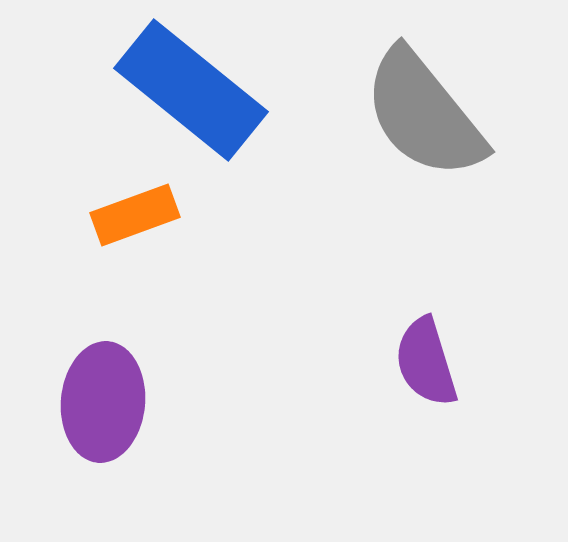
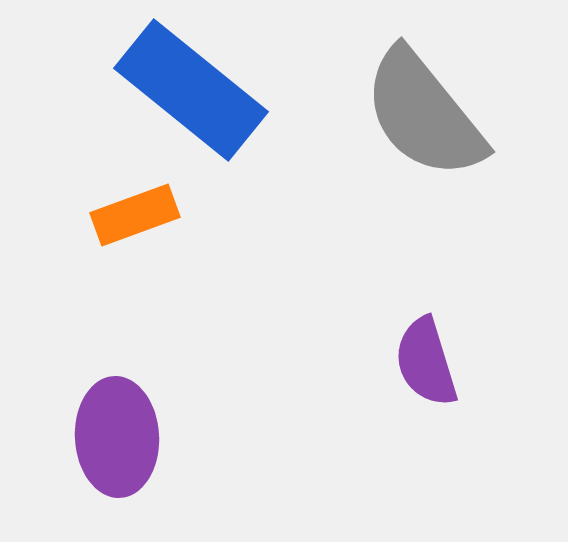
purple ellipse: moved 14 px right, 35 px down; rotated 8 degrees counterclockwise
